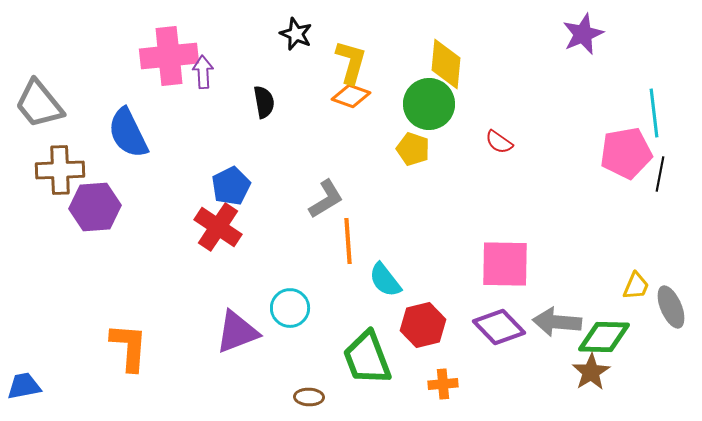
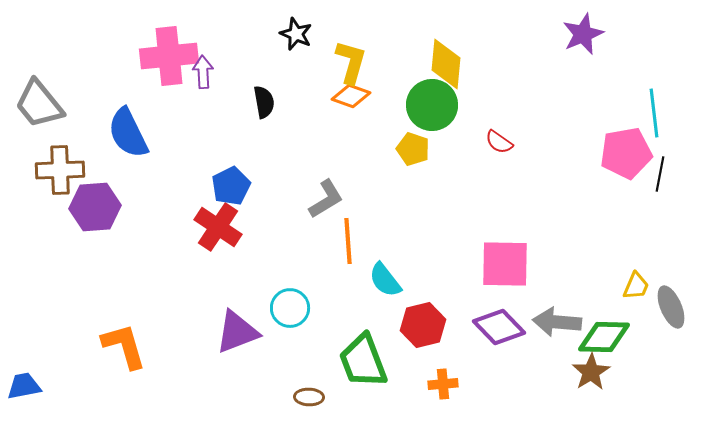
green circle: moved 3 px right, 1 px down
orange L-shape: moved 5 px left, 1 px up; rotated 20 degrees counterclockwise
green trapezoid: moved 4 px left, 3 px down
